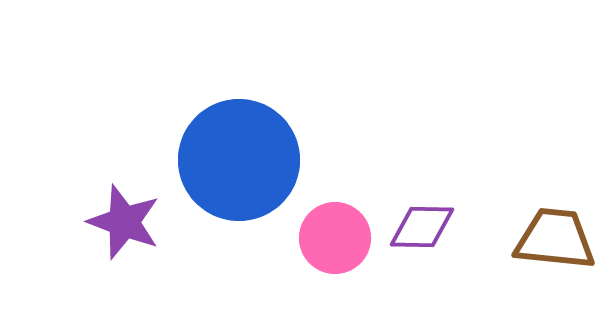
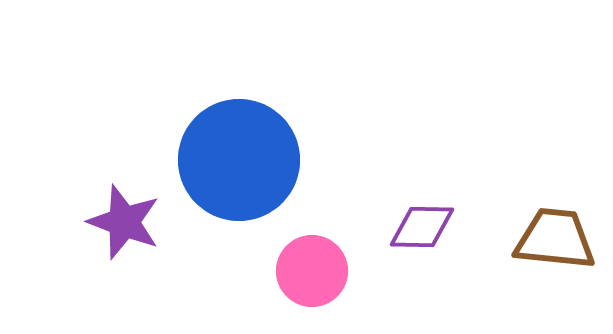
pink circle: moved 23 px left, 33 px down
